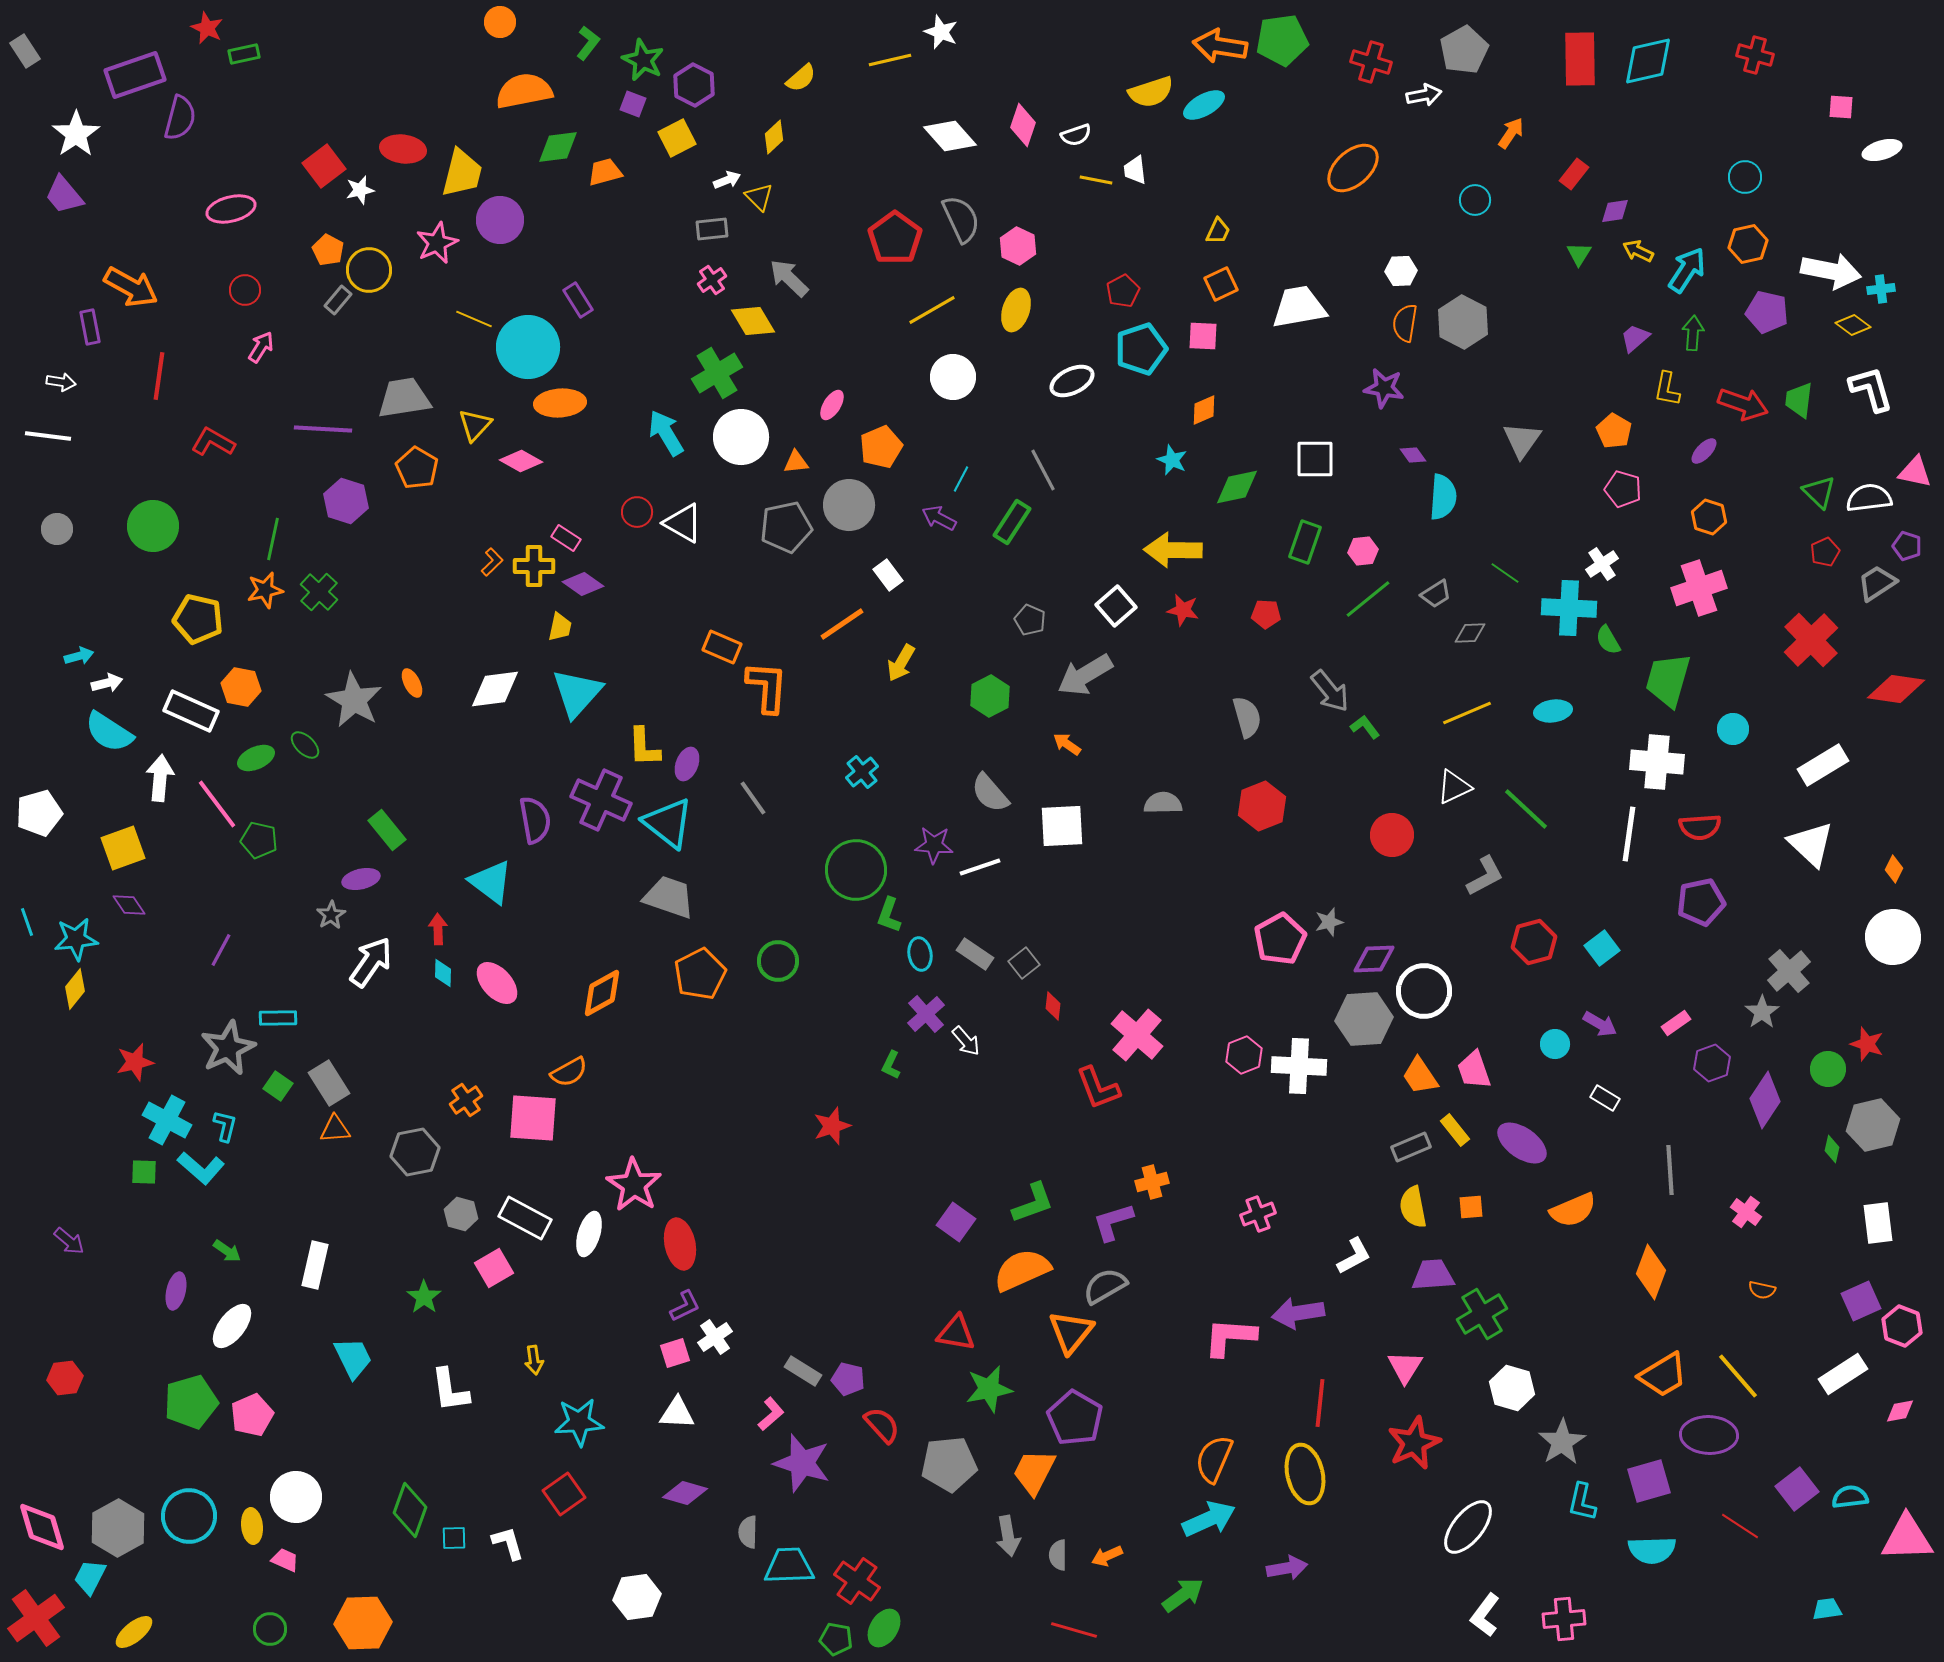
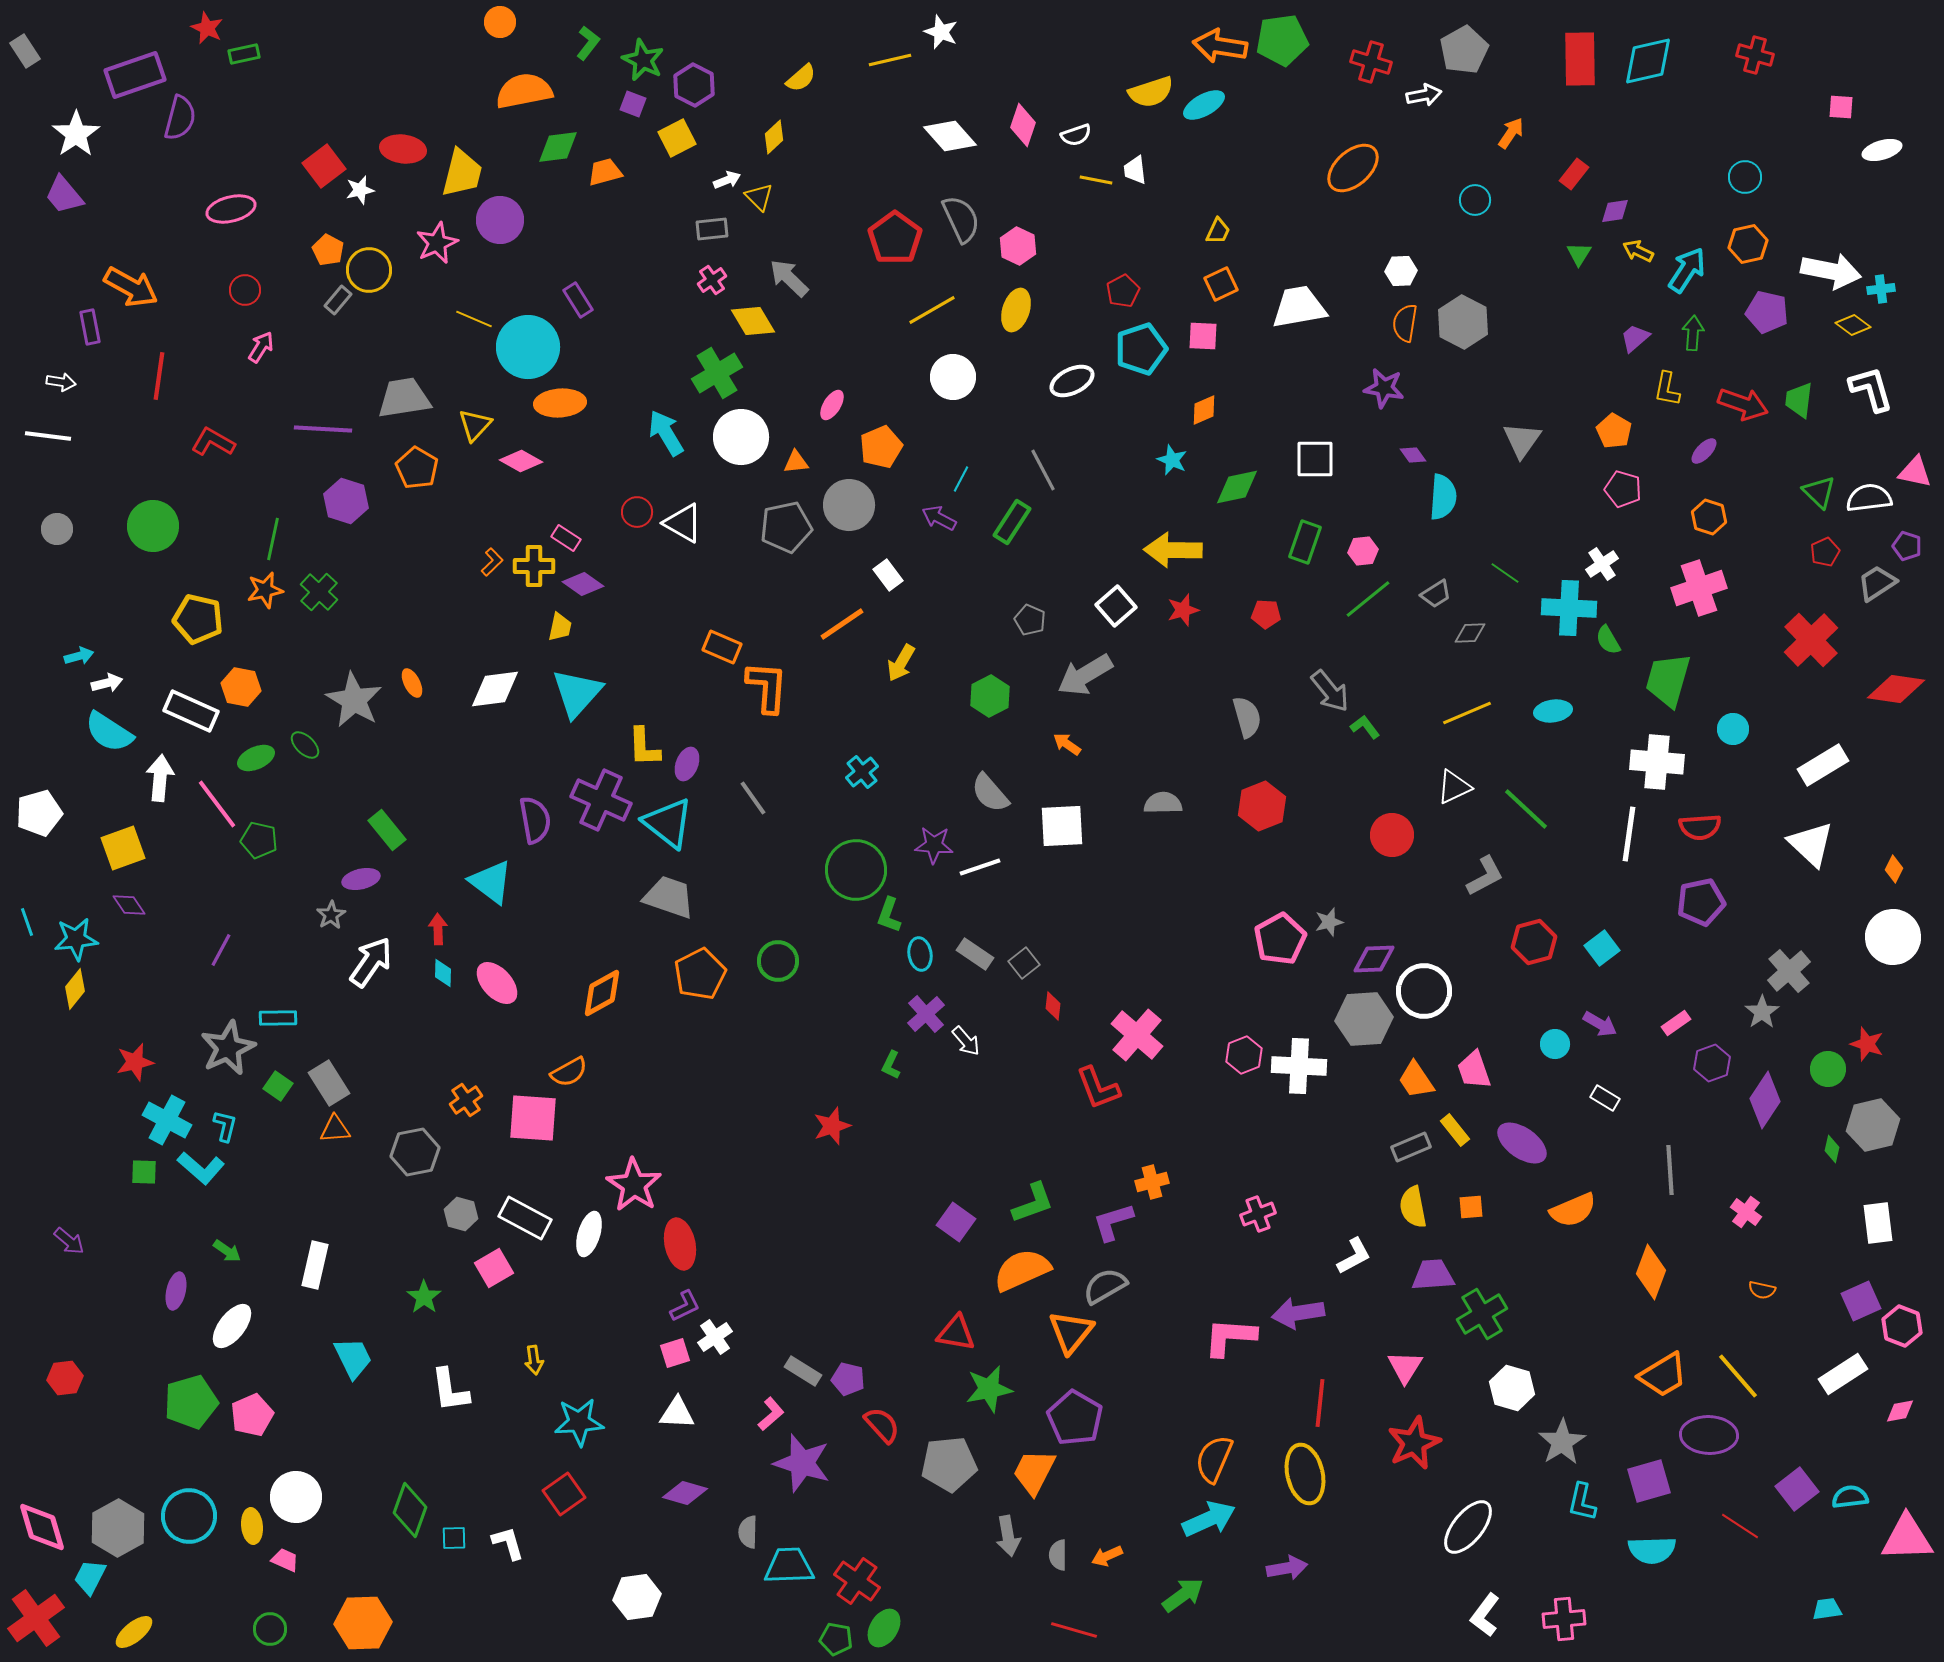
red star at (1183, 610): rotated 28 degrees counterclockwise
orange trapezoid at (1420, 1076): moved 4 px left, 4 px down
